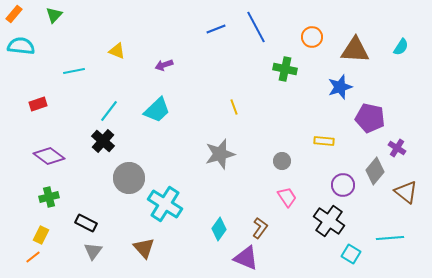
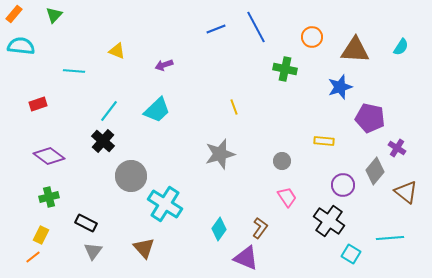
cyan line at (74, 71): rotated 15 degrees clockwise
gray circle at (129, 178): moved 2 px right, 2 px up
